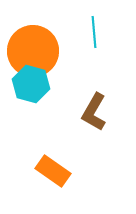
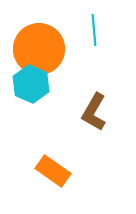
cyan line: moved 2 px up
orange circle: moved 6 px right, 2 px up
cyan hexagon: rotated 9 degrees clockwise
